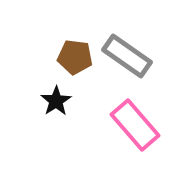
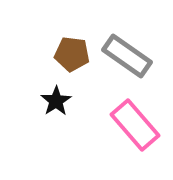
brown pentagon: moved 3 px left, 3 px up
